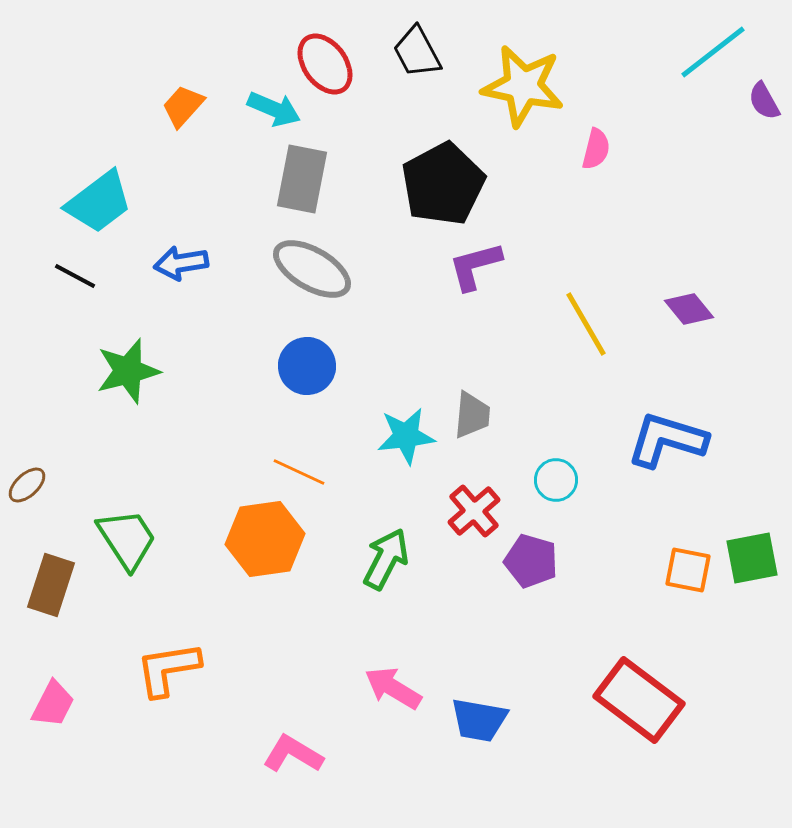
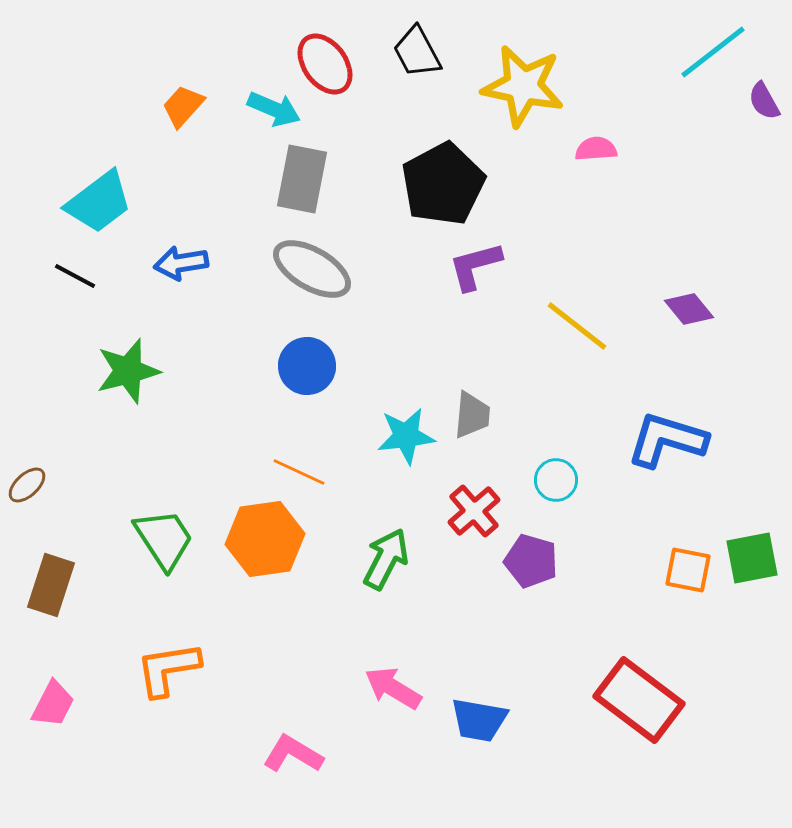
pink semicircle: rotated 108 degrees counterclockwise
yellow line: moved 9 px left, 2 px down; rotated 22 degrees counterclockwise
green trapezoid: moved 37 px right
